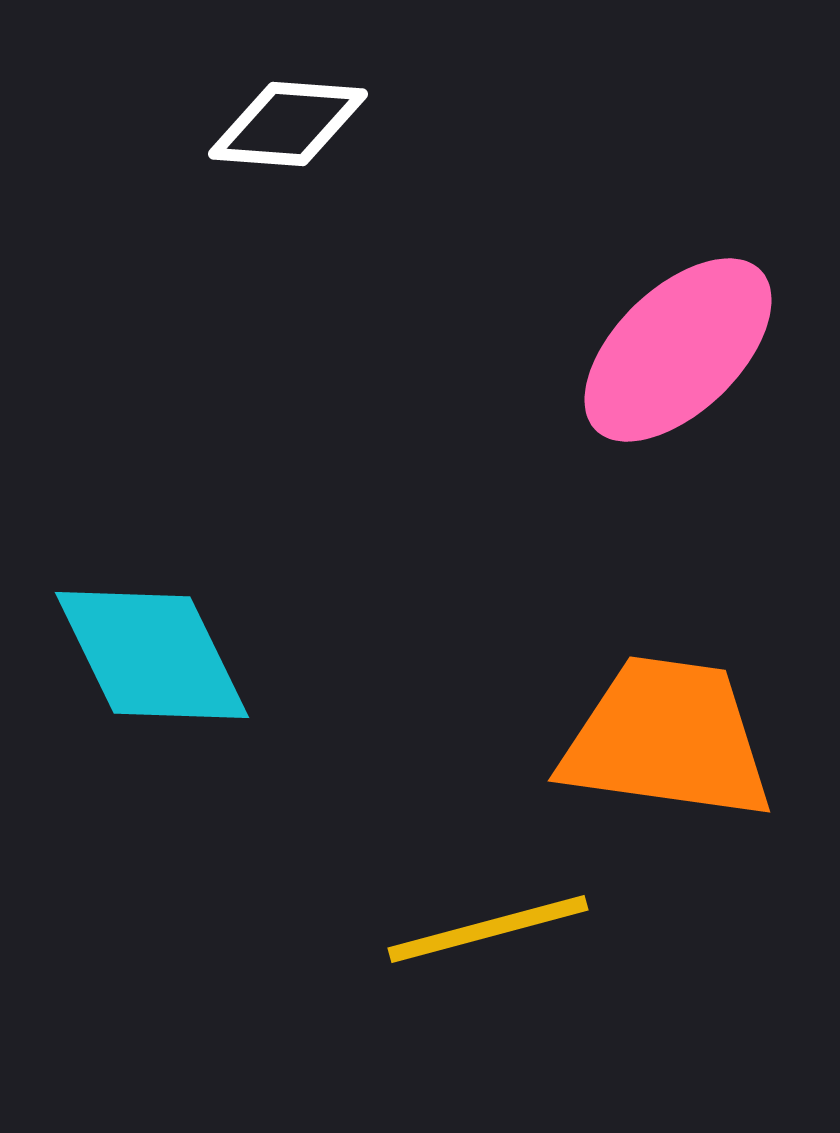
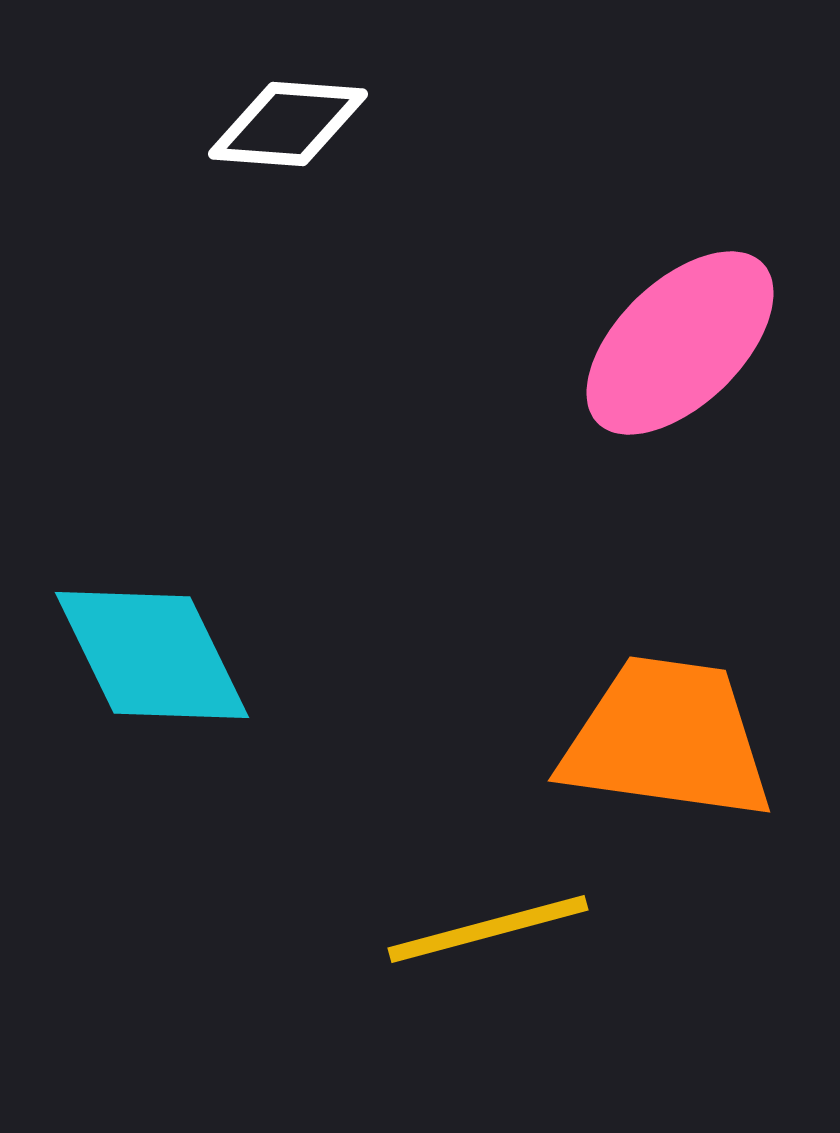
pink ellipse: moved 2 px right, 7 px up
